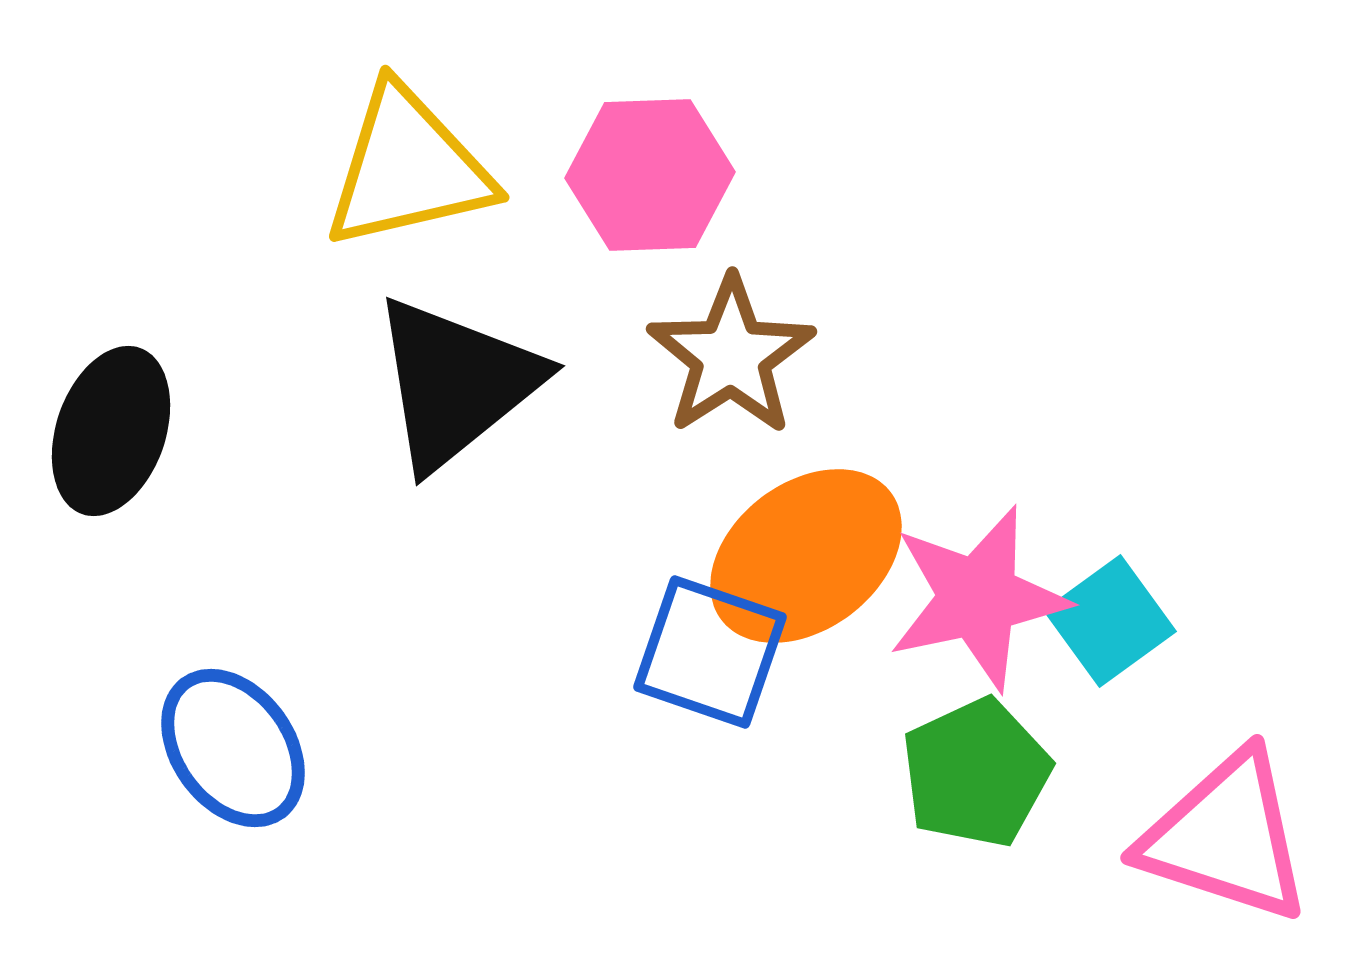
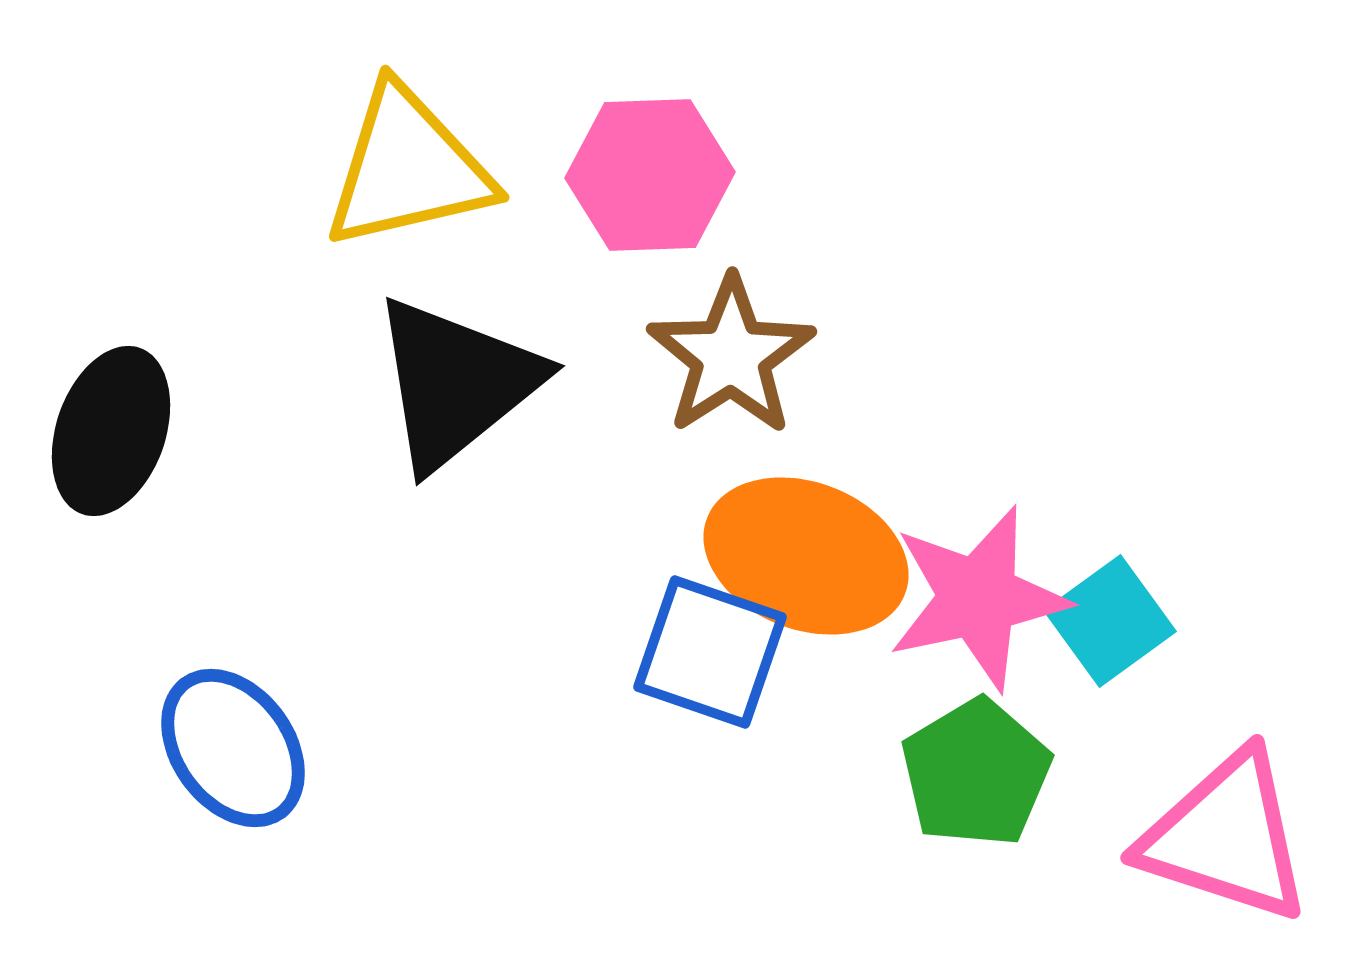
orange ellipse: rotated 58 degrees clockwise
green pentagon: rotated 6 degrees counterclockwise
